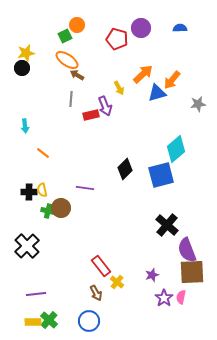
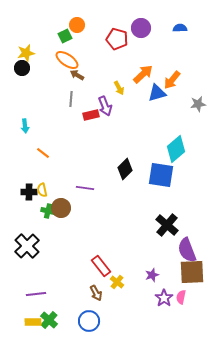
blue square at (161, 175): rotated 24 degrees clockwise
